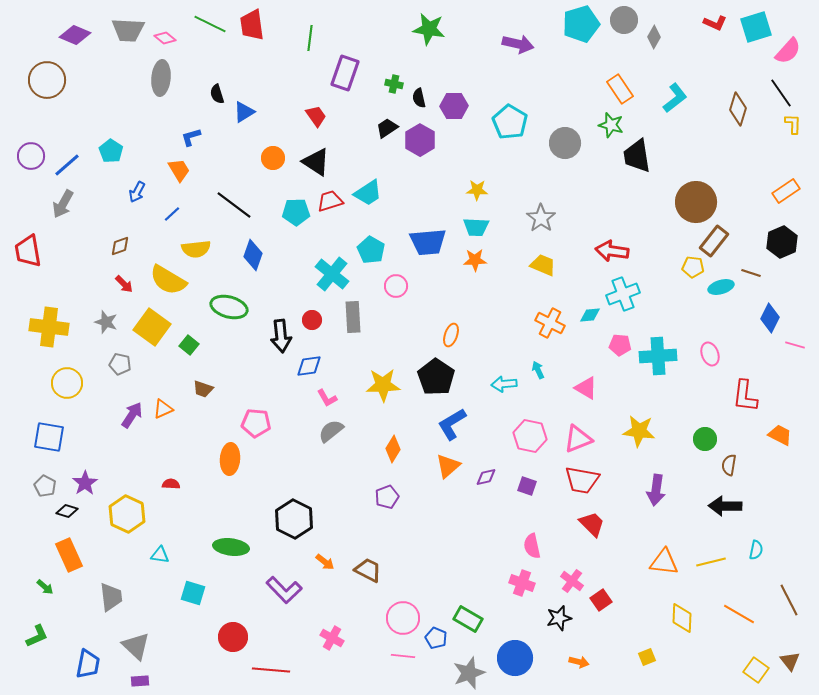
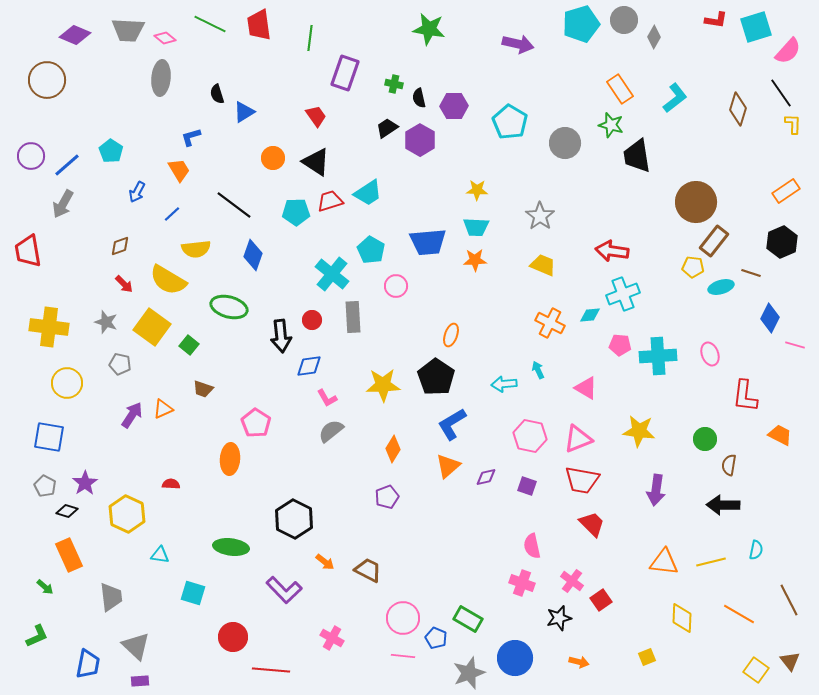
red L-shape at (715, 23): moved 1 px right, 3 px up; rotated 15 degrees counterclockwise
red trapezoid at (252, 25): moved 7 px right
gray star at (541, 218): moved 1 px left, 2 px up
pink pentagon at (256, 423): rotated 28 degrees clockwise
black arrow at (725, 506): moved 2 px left, 1 px up
